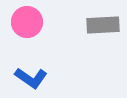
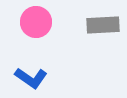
pink circle: moved 9 px right
